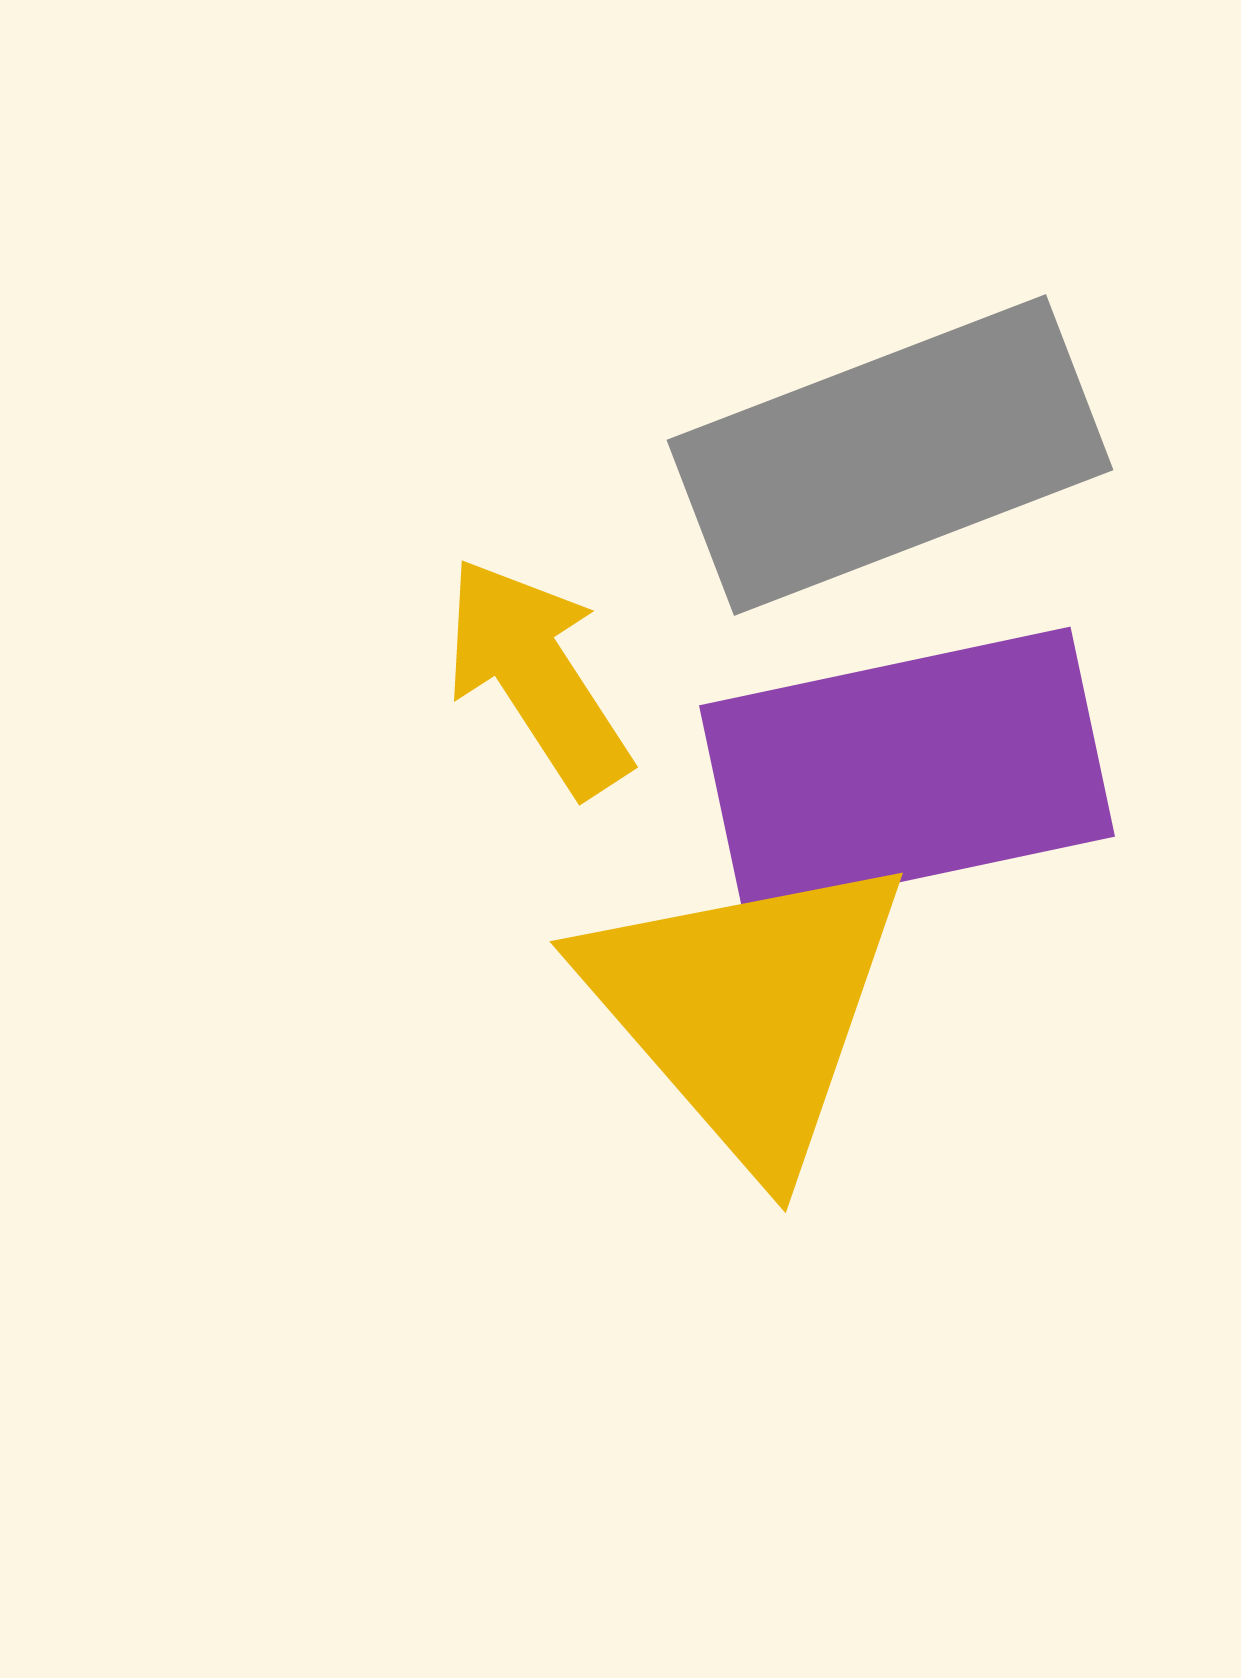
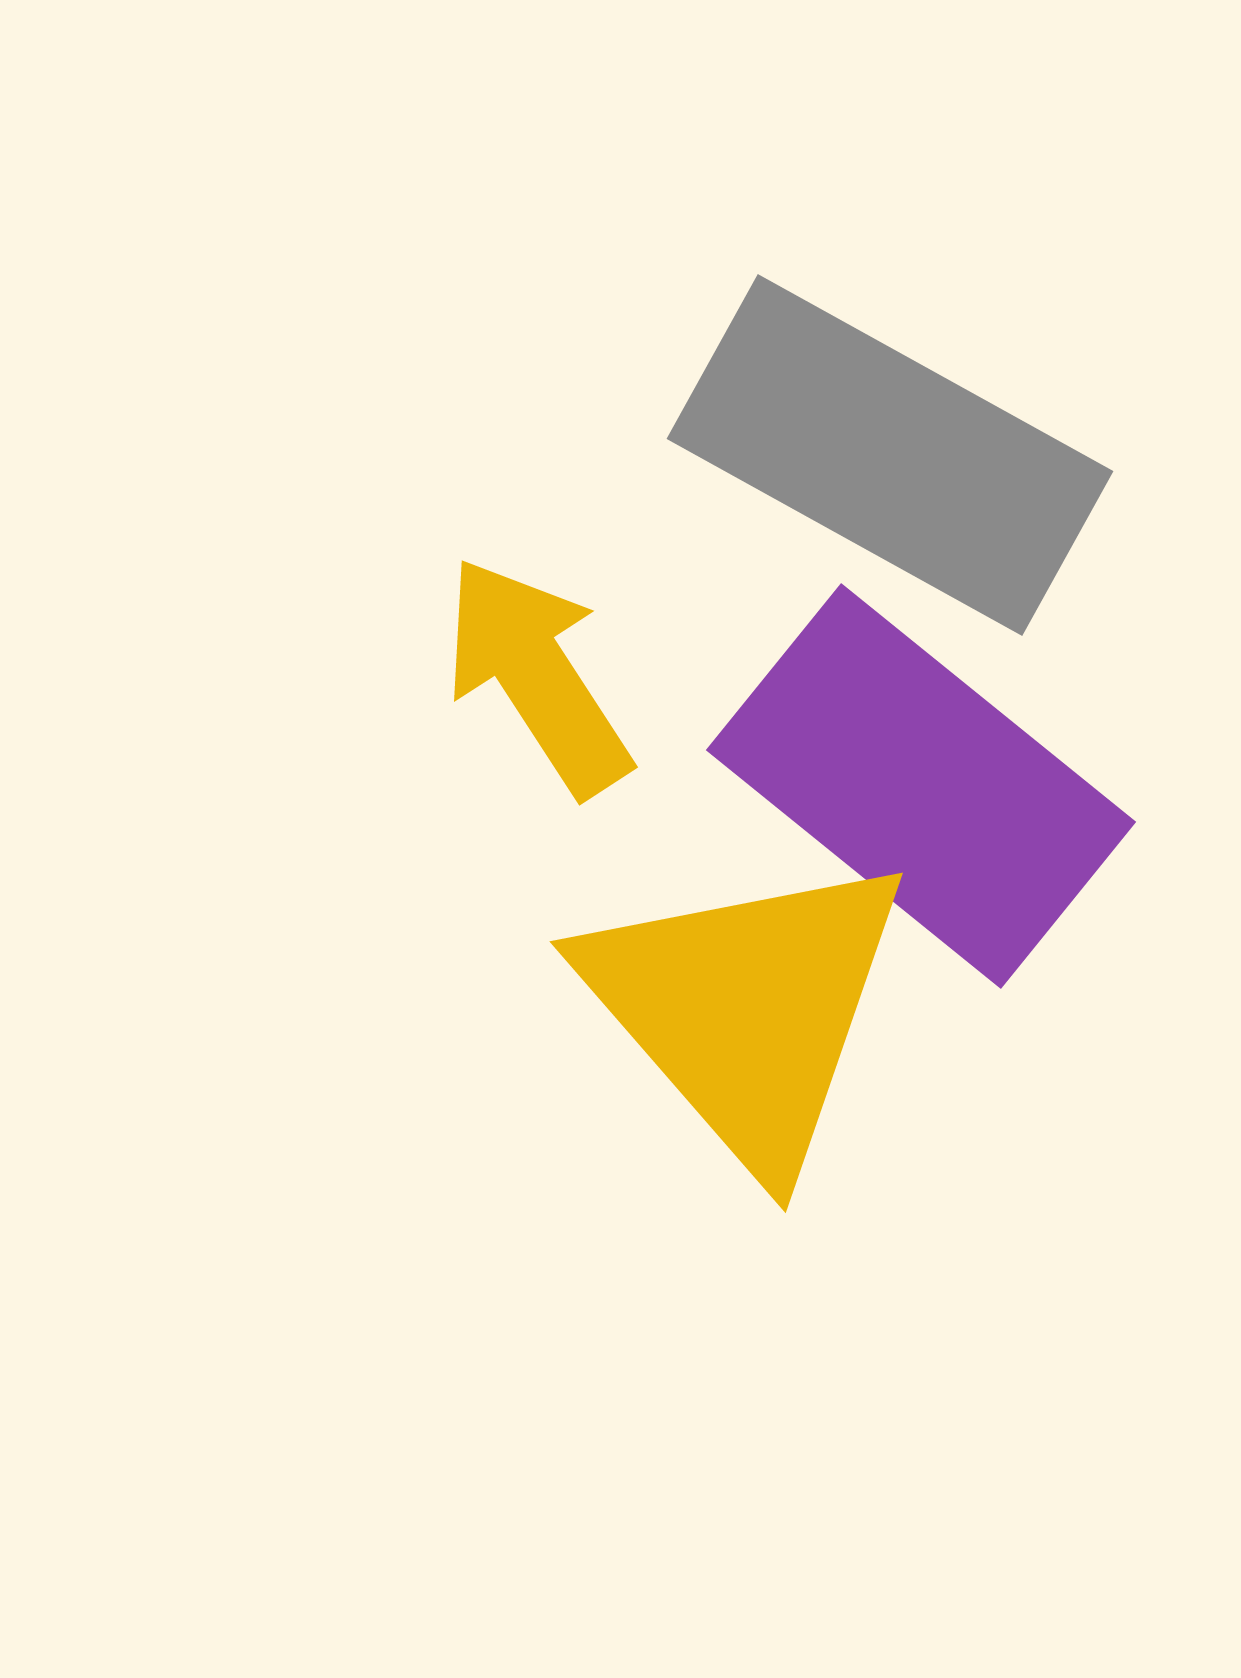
gray rectangle: rotated 50 degrees clockwise
purple rectangle: moved 14 px right, 15 px down; rotated 51 degrees clockwise
